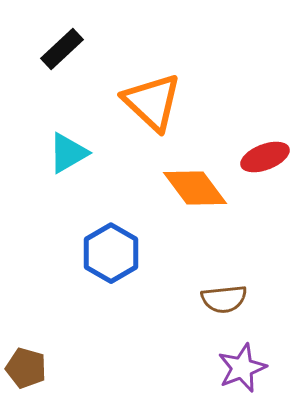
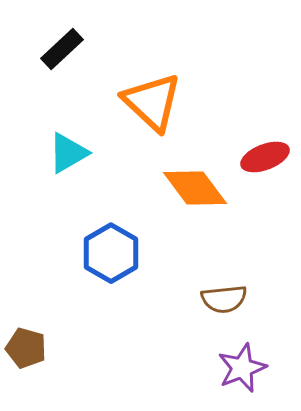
brown pentagon: moved 20 px up
